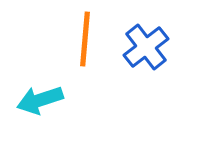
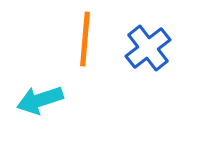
blue cross: moved 2 px right, 1 px down
